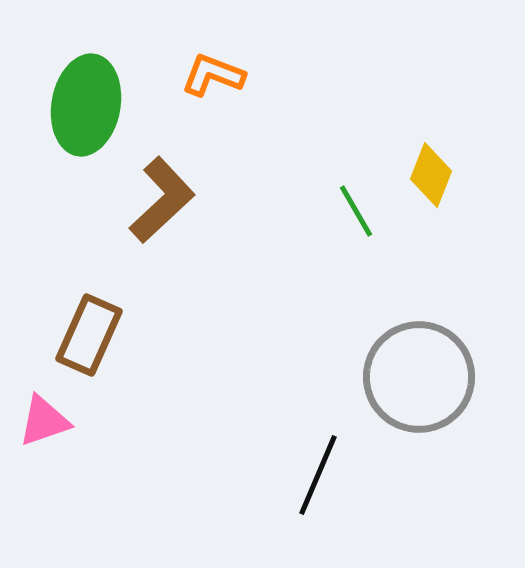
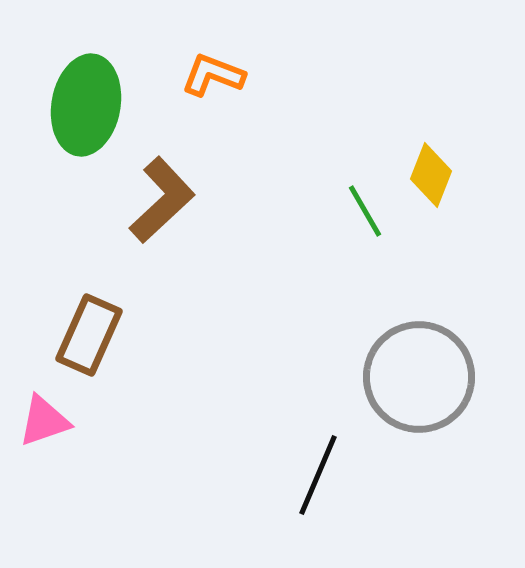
green line: moved 9 px right
